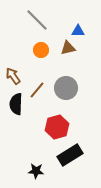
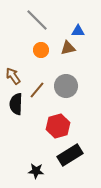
gray circle: moved 2 px up
red hexagon: moved 1 px right, 1 px up
